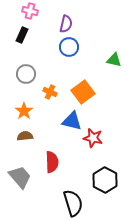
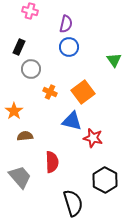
black rectangle: moved 3 px left, 12 px down
green triangle: rotated 42 degrees clockwise
gray circle: moved 5 px right, 5 px up
orange star: moved 10 px left
